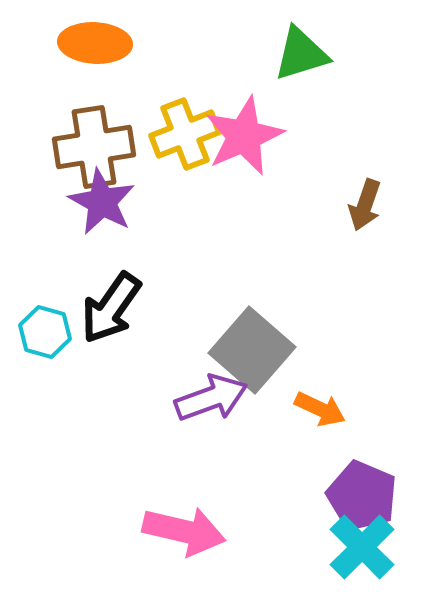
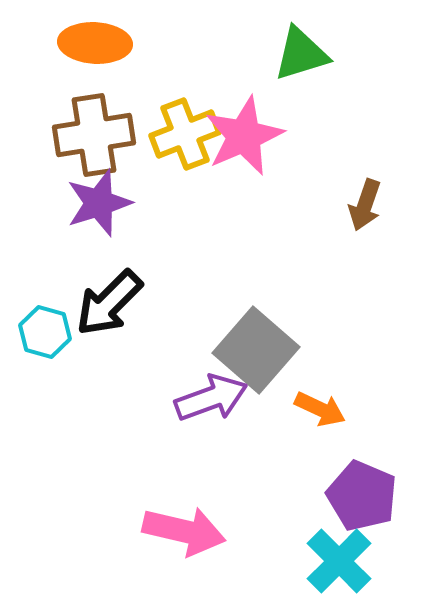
brown cross: moved 12 px up
purple star: moved 3 px left, 1 px down; rotated 26 degrees clockwise
black arrow: moved 2 px left, 5 px up; rotated 10 degrees clockwise
gray square: moved 4 px right
cyan cross: moved 23 px left, 14 px down
